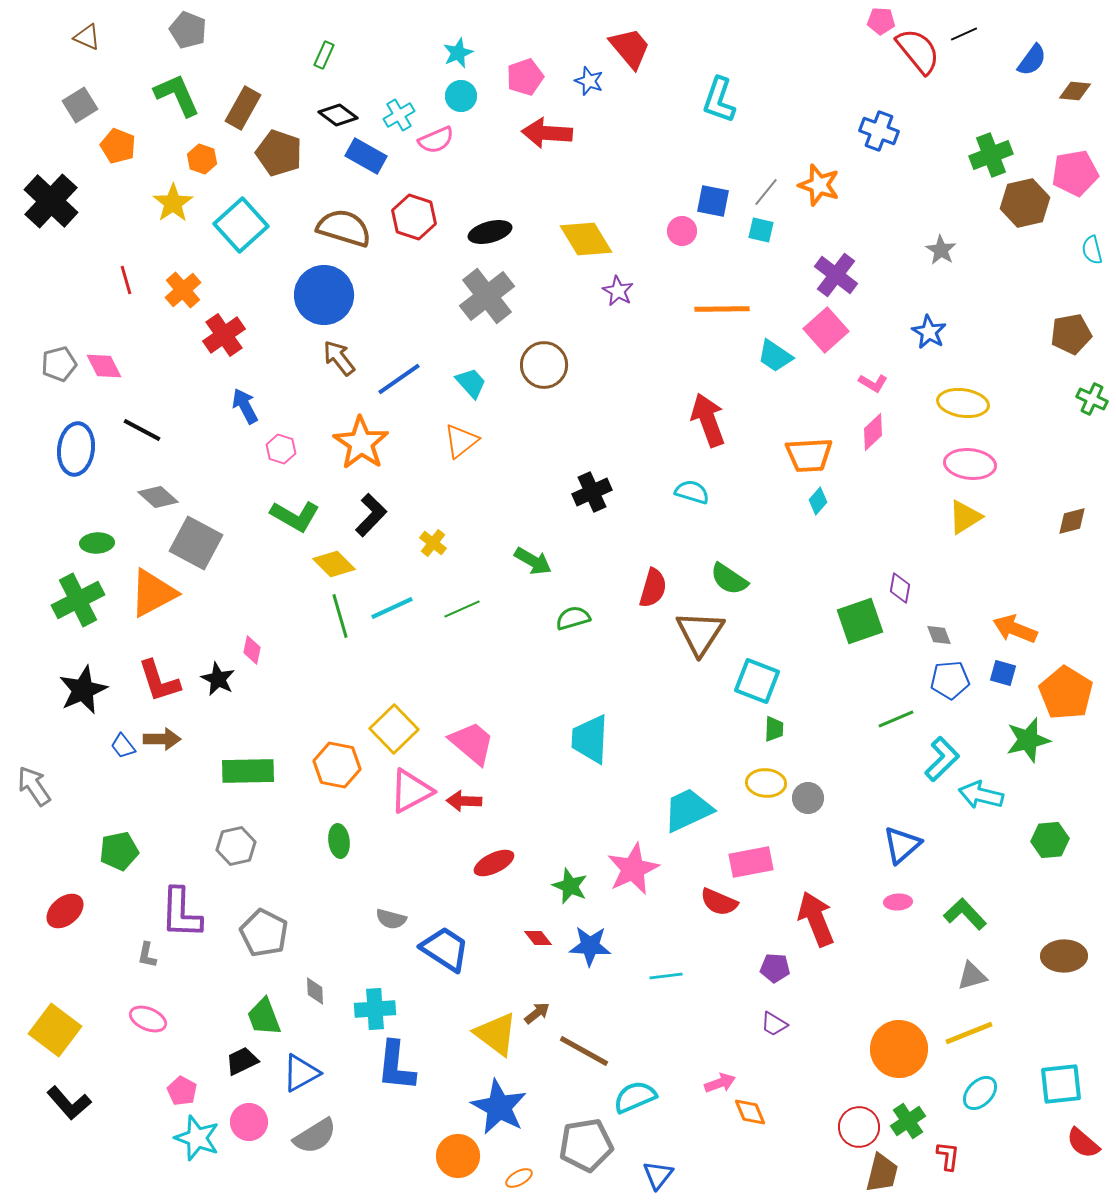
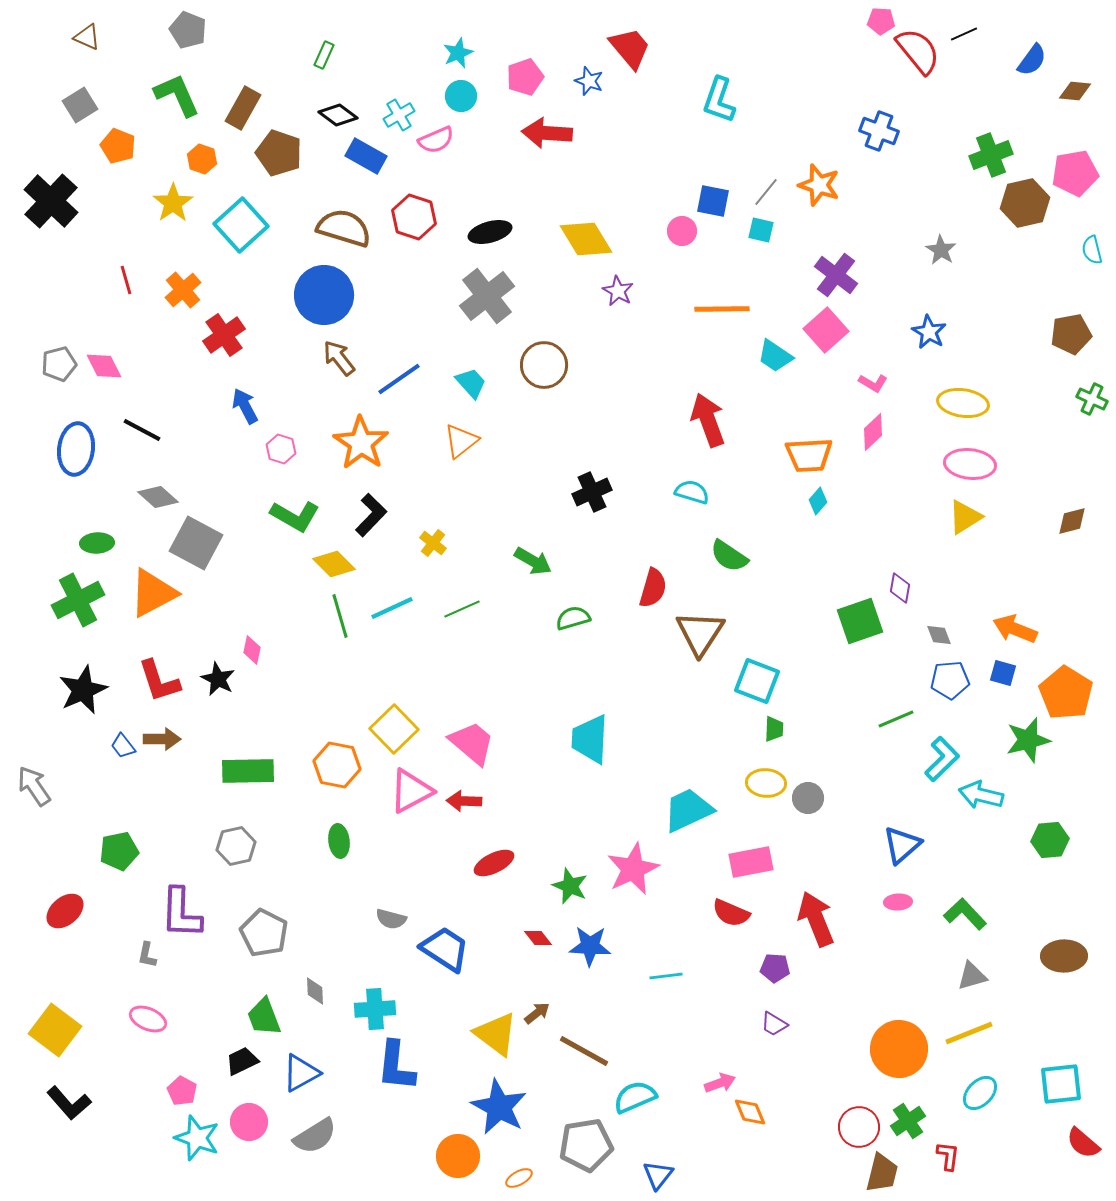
green semicircle at (729, 579): moved 23 px up
red semicircle at (719, 902): moved 12 px right, 11 px down
